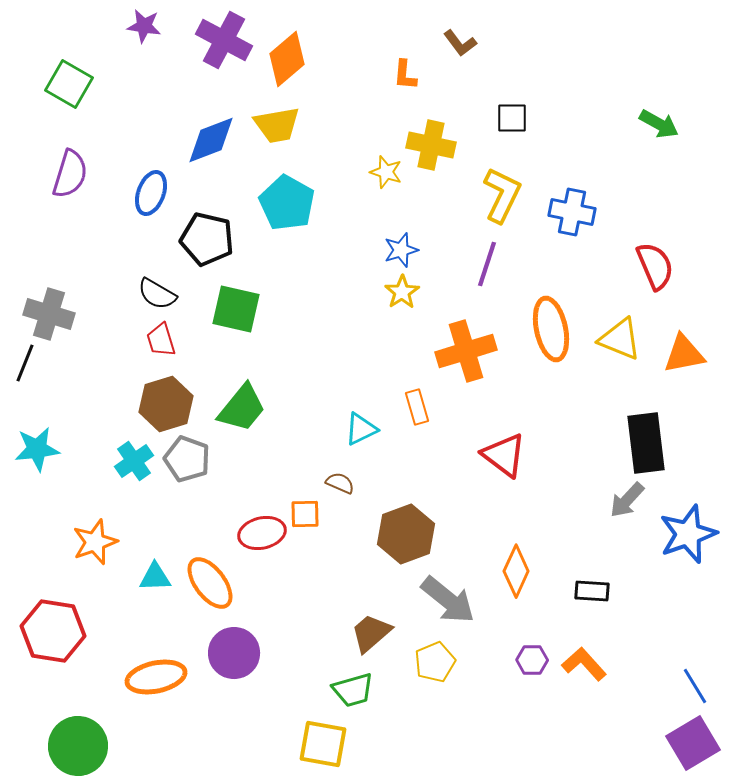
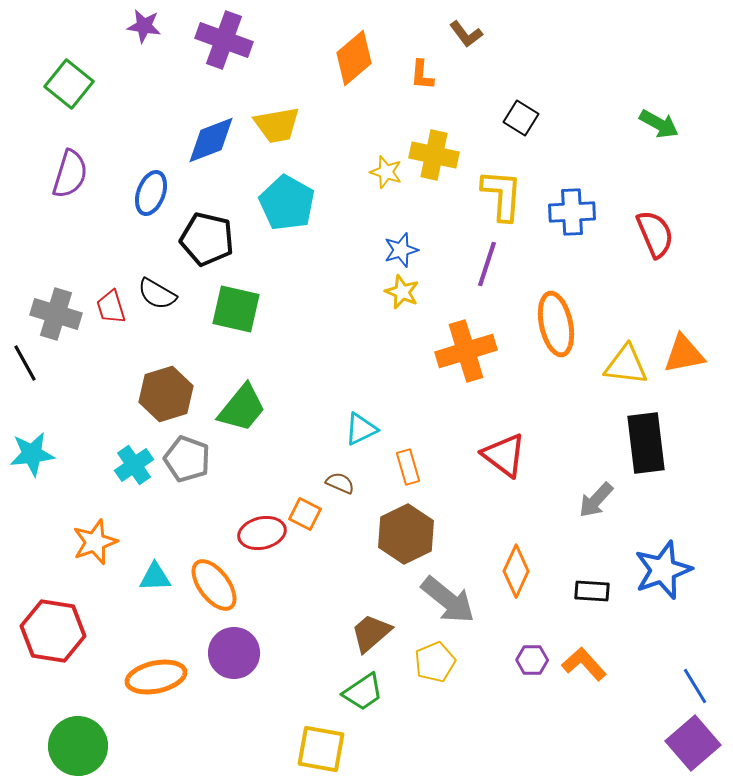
purple cross at (224, 40): rotated 8 degrees counterclockwise
brown L-shape at (460, 43): moved 6 px right, 9 px up
orange diamond at (287, 59): moved 67 px right, 1 px up
orange L-shape at (405, 75): moved 17 px right
green square at (69, 84): rotated 9 degrees clockwise
black square at (512, 118): moved 9 px right; rotated 32 degrees clockwise
yellow cross at (431, 145): moved 3 px right, 10 px down
yellow L-shape at (502, 195): rotated 22 degrees counterclockwise
blue cross at (572, 212): rotated 15 degrees counterclockwise
red semicircle at (655, 266): moved 32 px up
yellow star at (402, 292): rotated 16 degrees counterclockwise
gray cross at (49, 314): moved 7 px right
orange ellipse at (551, 329): moved 5 px right, 5 px up
yellow triangle at (620, 339): moved 6 px right, 26 px down; rotated 15 degrees counterclockwise
red trapezoid at (161, 340): moved 50 px left, 33 px up
black line at (25, 363): rotated 51 degrees counterclockwise
brown hexagon at (166, 404): moved 10 px up
orange rectangle at (417, 407): moved 9 px left, 60 px down
cyan star at (37, 449): moved 5 px left, 5 px down
cyan cross at (134, 461): moved 4 px down
gray arrow at (627, 500): moved 31 px left
orange square at (305, 514): rotated 28 degrees clockwise
brown hexagon at (406, 534): rotated 6 degrees counterclockwise
blue star at (688, 534): moved 25 px left, 36 px down
orange ellipse at (210, 583): moved 4 px right, 2 px down
green trapezoid at (353, 690): moved 10 px right, 2 px down; rotated 18 degrees counterclockwise
purple square at (693, 743): rotated 10 degrees counterclockwise
yellow square at (323, 744): moved 2 px left, 5 px down
